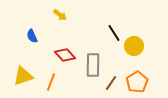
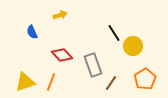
yellow arrow: rotated 56 degrees counterclockwise
blue semicircle: moved 4 px up
yellow circle: moved 1 px left
red diamond: moved 3 px left
gray rectangle: rotated 20 degrees counterclockwise
yellow triangle: moved 2 px right, 6 px down
orange pentagon: moved 8 px right, 3 px up
